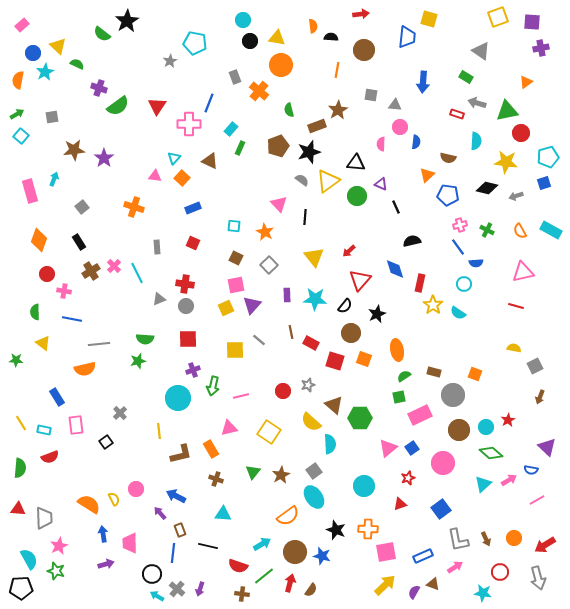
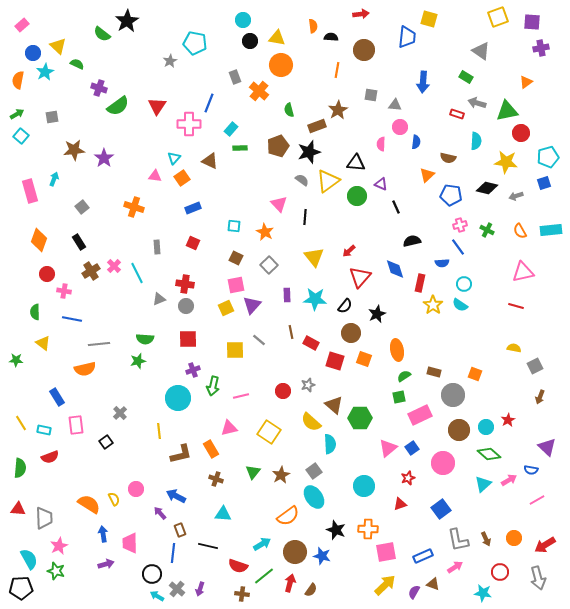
green rectangle at (240, 148): rotated 64 degrees clockwise
orange square at (182, 178): rotated 14 degrees clockwise
blue pentagon at (448, 195): moved 3 px right
cyan rectangle at (551, 230): rotated 35 degrees counterclockwise
blue semicircle at (476, 263): moved 34 px left
red triangle at (360, 280): moved 3 px up
cyan semicircle at (458, 313): moved 2 px right, 8 px up
green diamond at (491, 453): moved 2 px left, 1 px down
